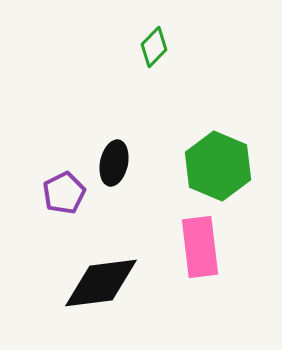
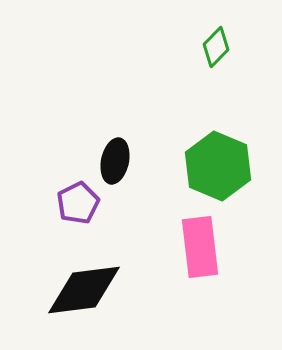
green diamond: moved 62 px right
black ellipse: moved 1 px right, 2 px up
purple pentagon: moved 14 px right, 10 px down
black diamond: moved 17 px left, 7 px down
